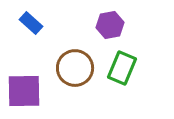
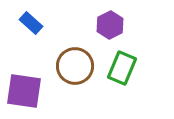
purple hexagon: rotated 16 degrees counterclockwise
brown circle: moved 2 px up
purple square: rotated 9 degrees clockwise
